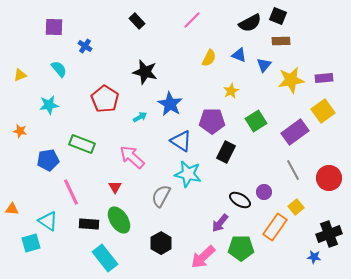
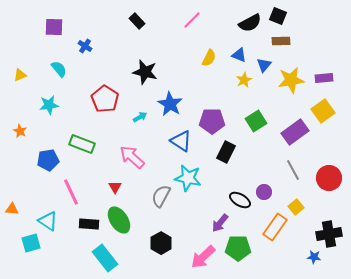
yellow star at (231, 91): moved 13 px right, 11 px up
orange star at (20, 131): rotated 16 degrees clockwise
cyan star at (188, 174): moved 4 px down
black cross at (329, 234): rotated 10 degrees clockwise
green pentagon at (241, 248): moved 3 px left
